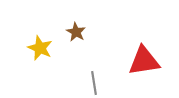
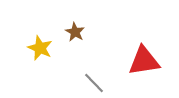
brown star: moved 1 px left
gray line: rotated 35 degrees counterclockwise
